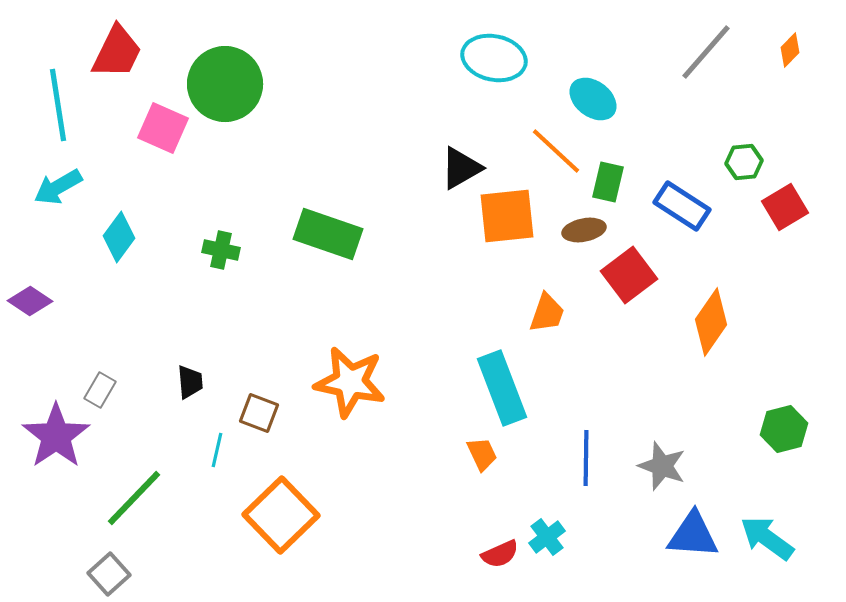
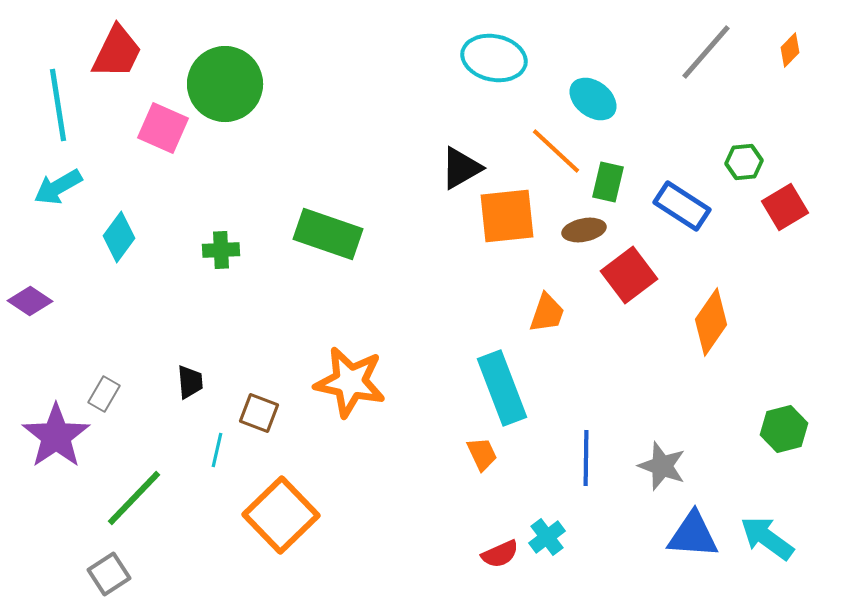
green cross at (221, 250): rotated 15 degrees counterclockwise
gray rectangle at (100, 390): moved 4 px right, 4 px down
gray square at (109, 574): rotated 9 degrees clockwise
